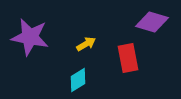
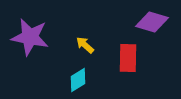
yellow arrow: moved 1 px left, 1 px down; rotated 108 degrees counterclockwise
red rectangle: rotated 12 degrees clockwise
